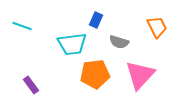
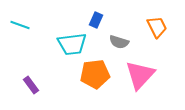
cyan line: moved 2 px left, 1 px up
